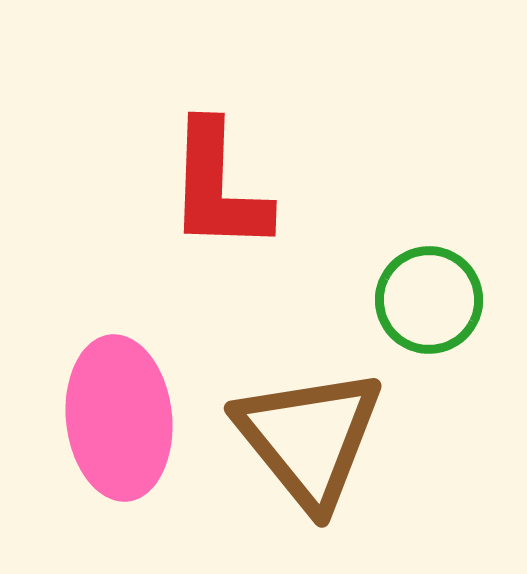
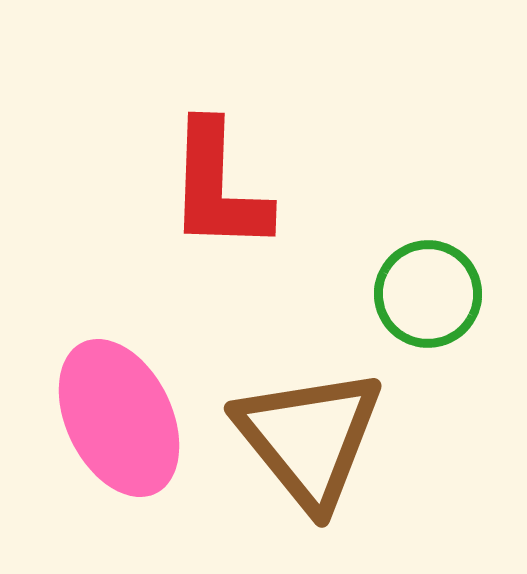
green circle: moved 1 px left, 6 px up
pink ellipse: rotated 20 degrees counterclockwise
